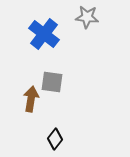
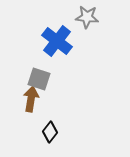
blue cross: moved 13 px right, 7 px down
gray square: moved 13 px left, 3 px up; rotated 10 degrees clockwise
black diamond: moved 5 px left, 7 px up
